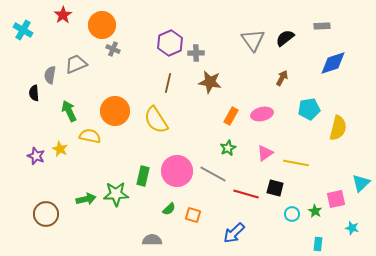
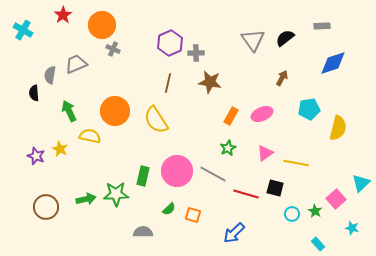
pink ellipse at (262, 114): rotated 10 degrees counterclockwise
pink square at (336, 199): rotated 30 degrees counterclockwise
brown circle at (46, 214): moved 7 px up
gray semicircle at (152, 240): moved 9 px left, 8 px up
cyan rectangle at (318, 244): rotated 48 degrees counterclockwise
